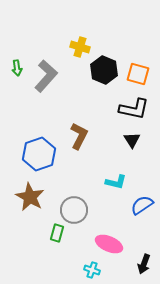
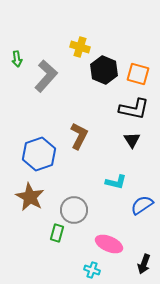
green arrow: moved 9 px up
